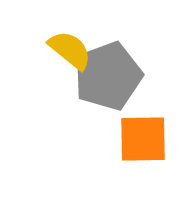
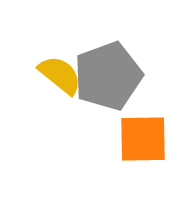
yellow semicircle: moved 10 px left, 25 px down
